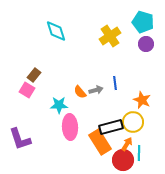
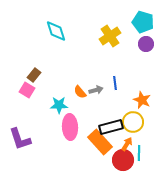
orange rectangle: rotated 10 degrees counterclockwise
